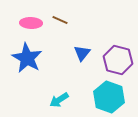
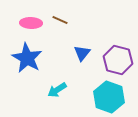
cyan arrow: moved 2 px left, 10 px up
